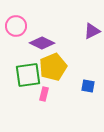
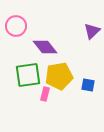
purple triangle: rotated 18 degrees counterclockwise
purple diamond: moved 3 px right, 4 px down; rotated 25 degrees clockwise
yellow pentagon: moved 6 px right, 9 px down; rotated 12 degrees clockwise
blue square: moved 1 px up
pink rectangle: moved 1 px right
